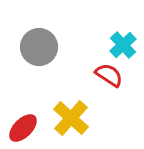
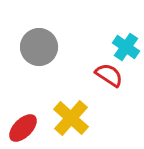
cyan cross: moved 3 px right, 2 px down; rotated 12 degrees counterclockwise
